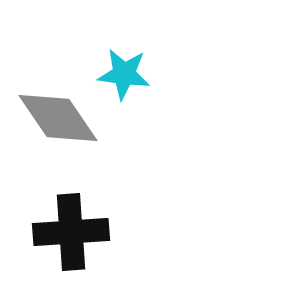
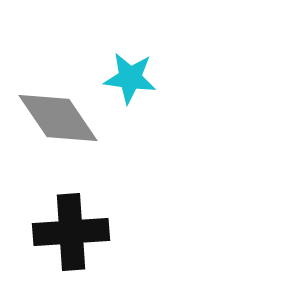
cyan star: moved 6 px right, 4 px down
